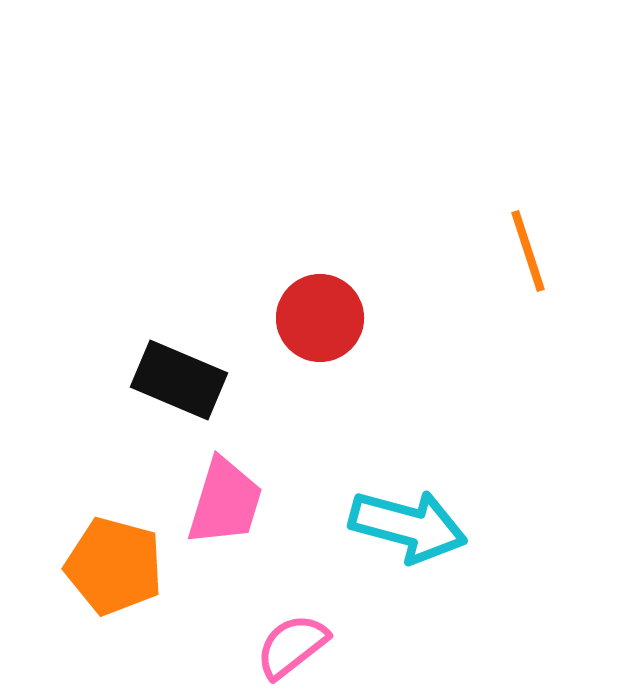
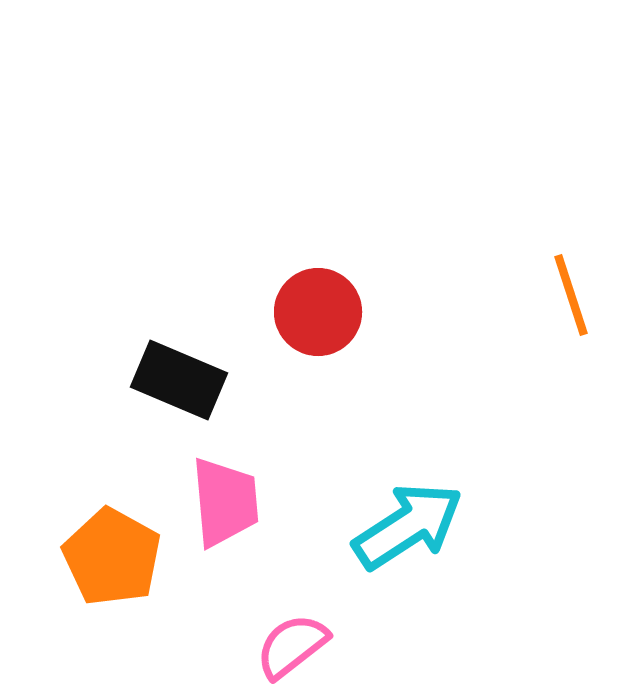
orange line: moved 43 px right, 44 px down
red circle: moved 2 px left, 6 px up
pink trapezoid: rotated 22 degrees counterclockwise
cyan arrow: rotated 48 degrees counterclockwise
orange pentagon: moved 2 px left, 9 px up; rotated 14 degrees clockwise
